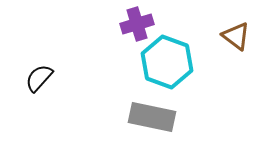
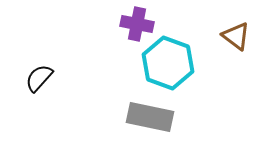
purple cross: rotated 28 degrees clockwise
cyan hexagon: moved 1 px right, 1 px down
gray rectangle: moved 2 px left
